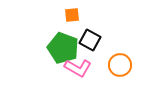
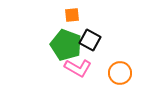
green pentagon: moved 3 px right, 3 px up
orange circle: moved 8 px down
